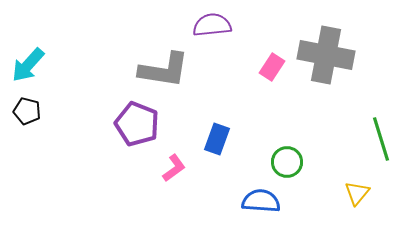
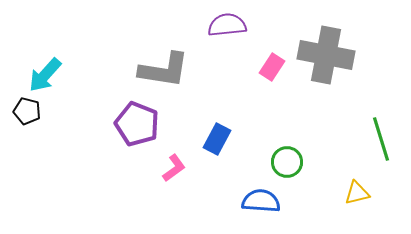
purple semicircle: moved 15 px right
cyan arrow: moved 17 px right, 10 px down
blue rectangle: rotated 8 degrees clockwise
yellow triangle: rotated 36 degrees clockwise
